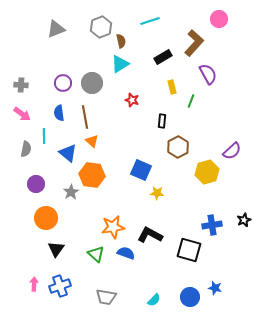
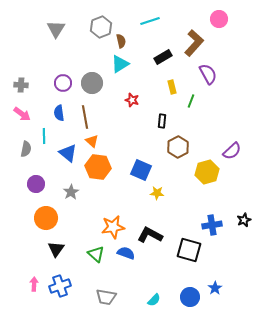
gray triangle at (56, 29): rotated 36 degrees counterclockwise
orange hexagon at (92, 175): moved 6 px right, 8 px up
blue star at (215, 288): rotated 24 degrees clockwise
